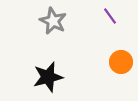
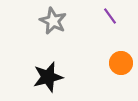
orange circle: moved 1 px down
